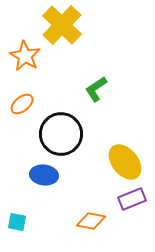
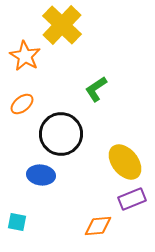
blue ellipse: moved 3 px left
orange diamond: moved 7 px right, 5 px down; rotated 16 degrees counterclockwise
